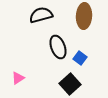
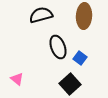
pink triangle: moved 1 px left, 1 px down; rotated 48 degrees counterclockwise
